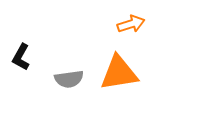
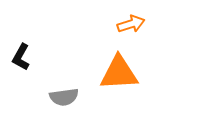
orange triangle: rotated 6 degrees clockwise
gray semicircle: moved 5 px left, 18 px down
